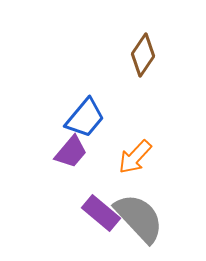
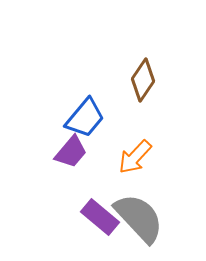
brown diamond: moved 25 px down
purple rectangle: moved 1 px left, 4 px down
